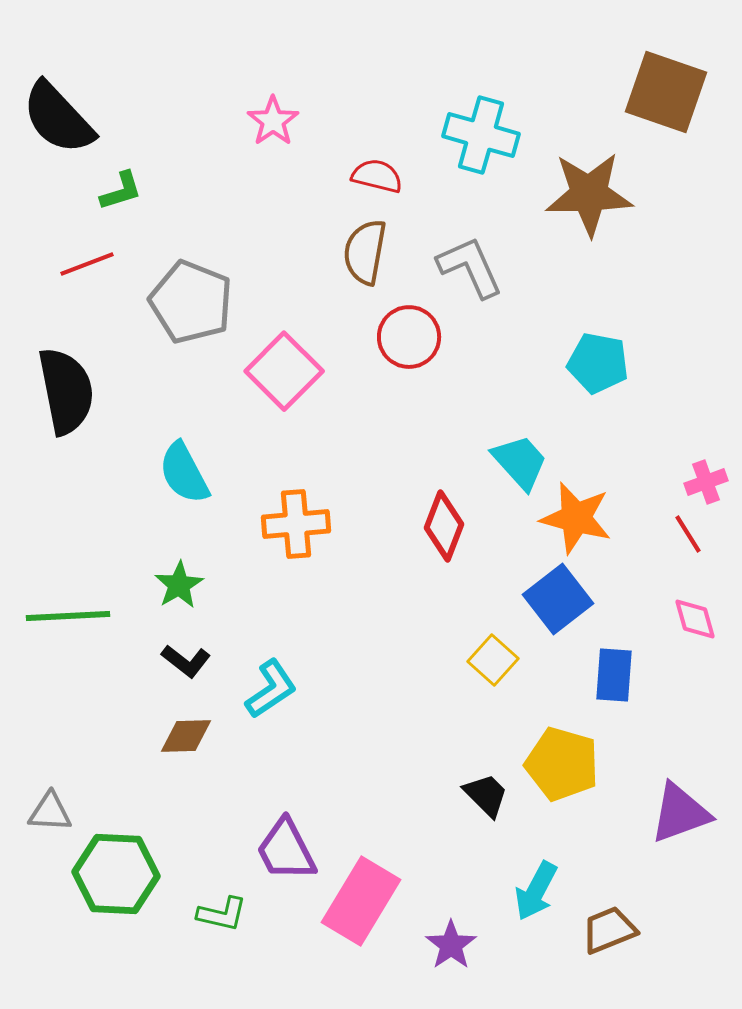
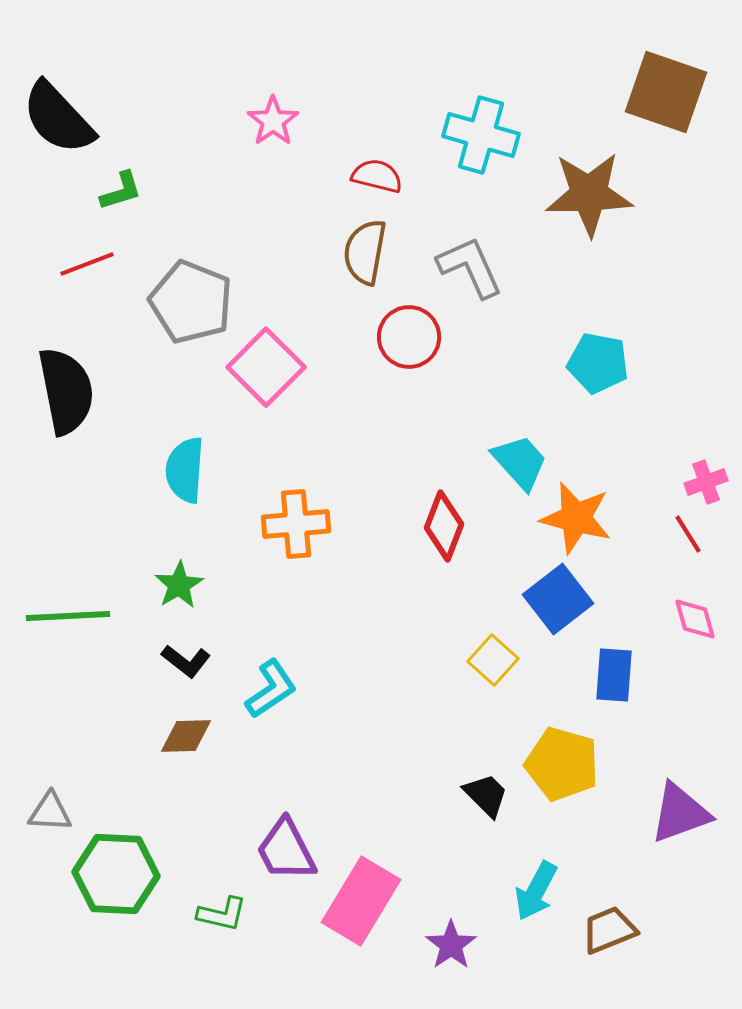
pink square at (284, 371): moved 18 px left, 4 px up
cyan semicircle at (184, 473): moved 1 px right, 3 px up; rotated 32 degrees clockwise
